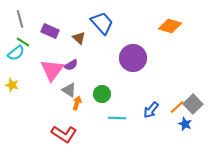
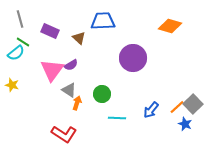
blue trapezoid: moved 1 px right, 2 px up; rotated 50 degrees counterclockwise
